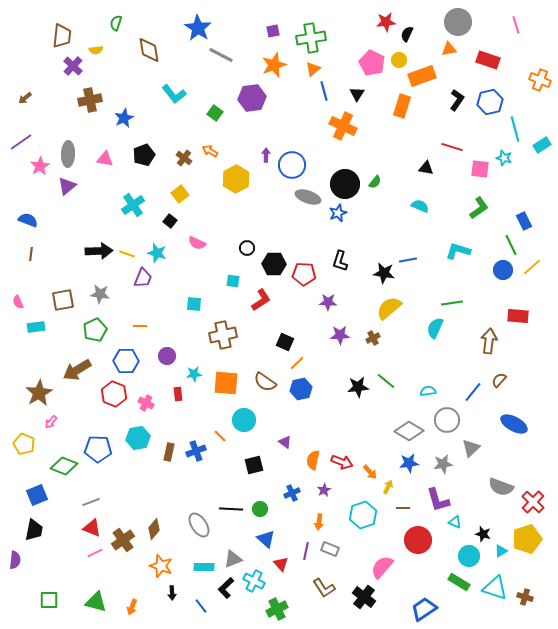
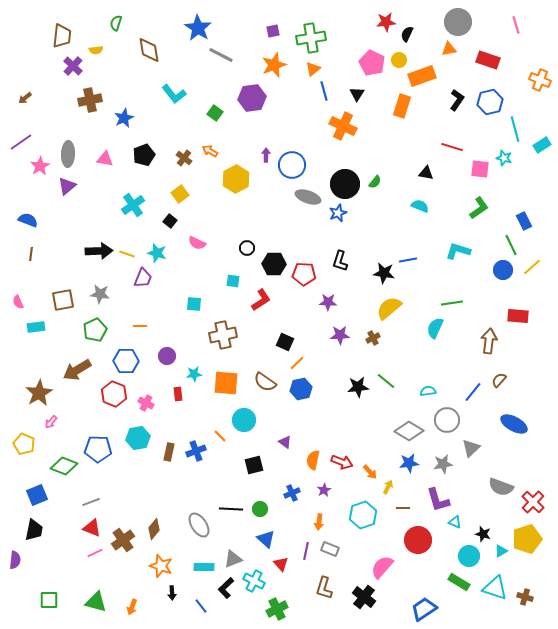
black triangle at (426, 168): moved 5 px down
brown L-shape at (324, 588): rotated 50 degrees clockwise
